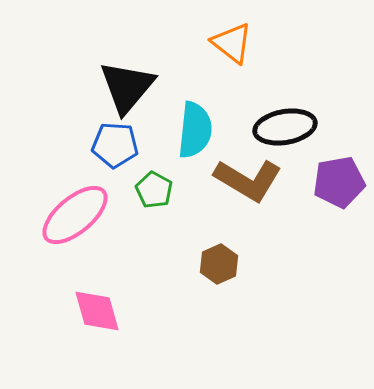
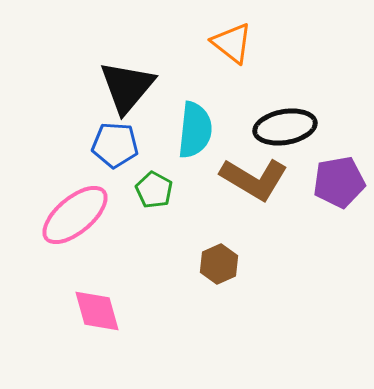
brown L-shape: moved 6 px right, 1 px up
